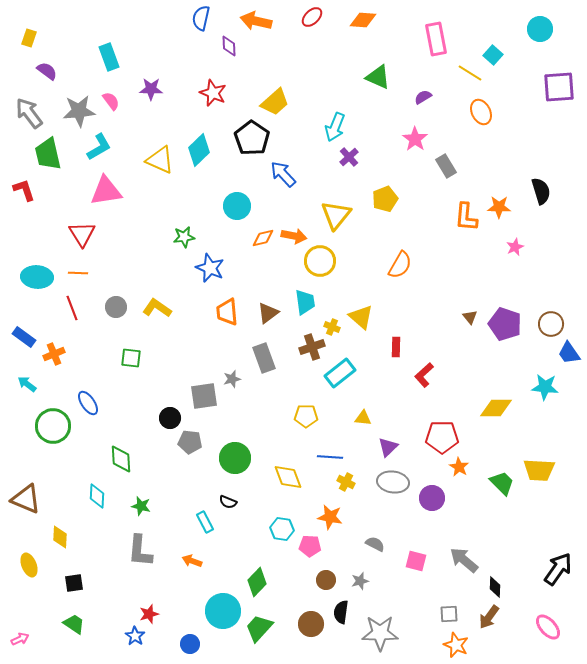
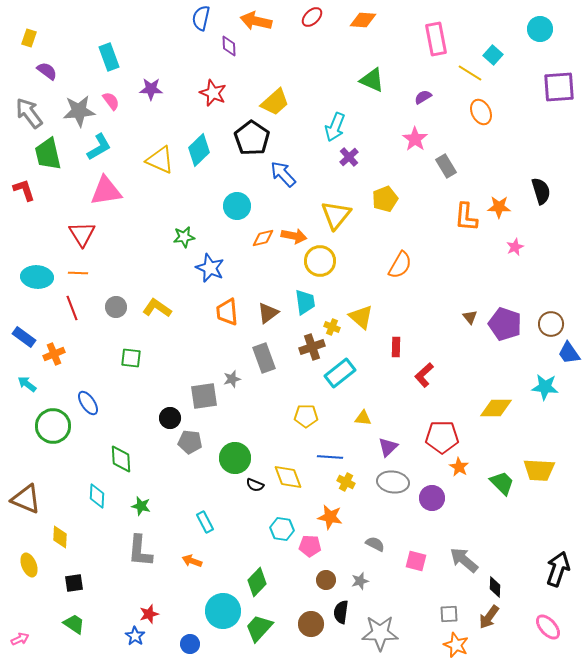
green triangle at (378, 77): moved 6 px left, 3 px down
black semicircle at (228, 502): moved 27 px right, 17 px up
black arrow at (558, 569): rotated 16 degrees counterclockwise
